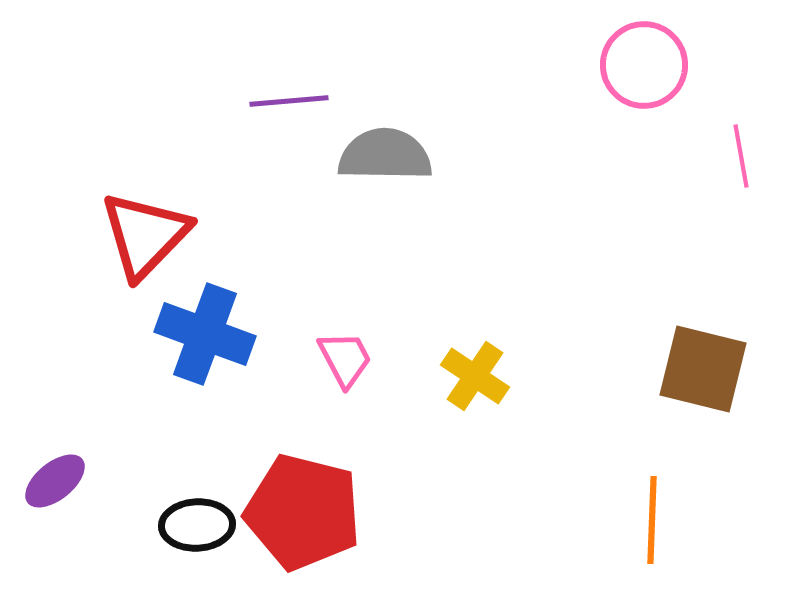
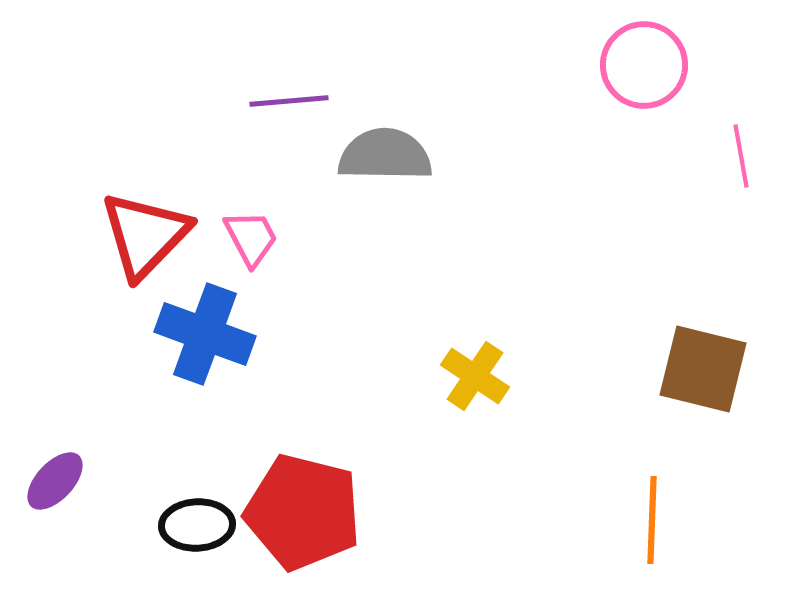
pink trapezoid: moved 94 px left, 121 px up
purple ellipse: rotated 8 degrees counterclockwise
